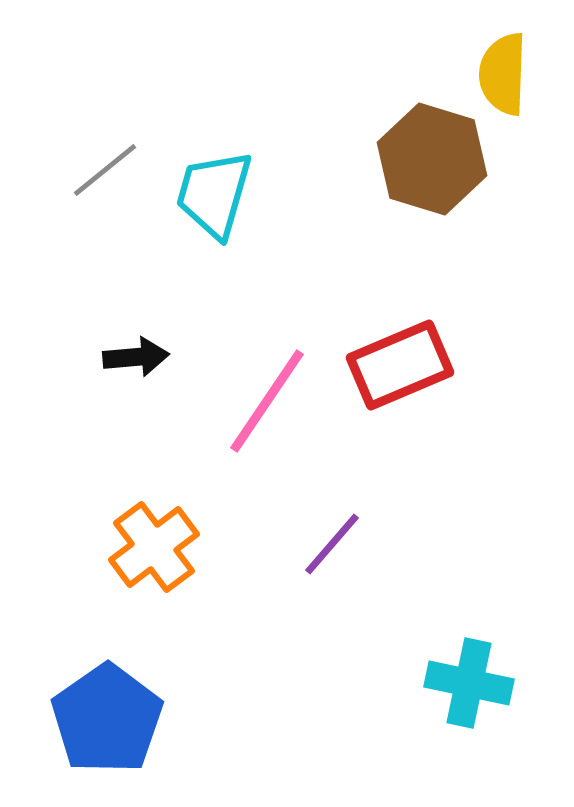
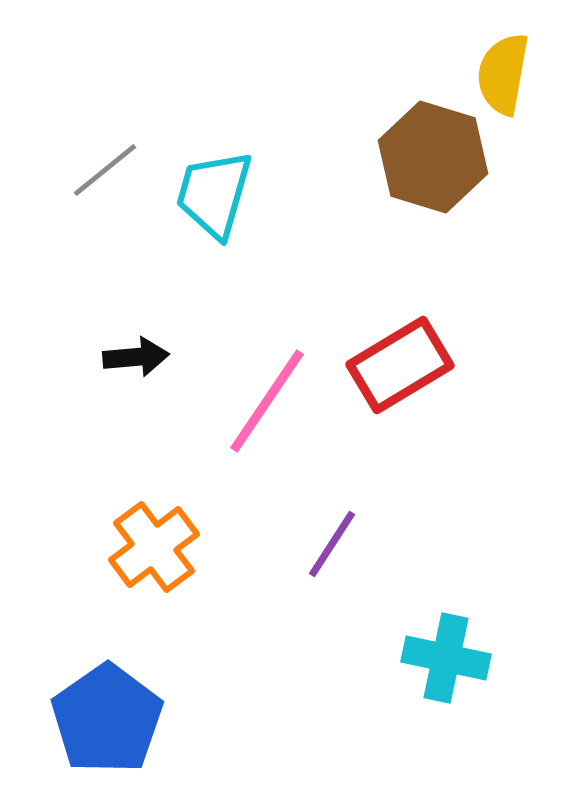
yellow semicircle: rotated 8 degrees clockwise
brown hexagon: moved 1 px right, 2 px up
red rectangle: rotated 8 degrees counterclockwise
purple line: rotated 8 degrees counterclockwise
cyan cross: moved 23 px left, 25 px up
